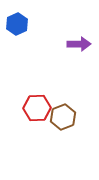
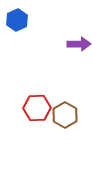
blue hexagon: moved 4 px up
brown hexagon: moved 2 px right, 2 px up; rotated 10 degrees counterclockwise
